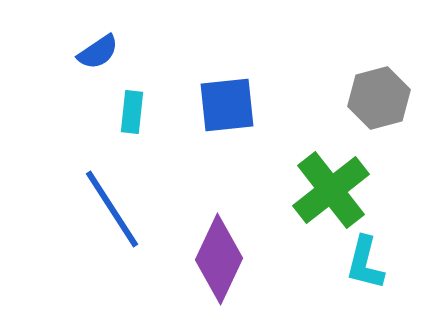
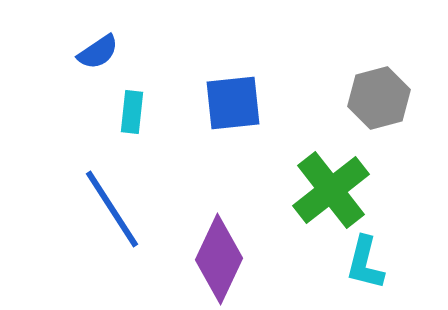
blue square: moved 6 px right, 2 px up
